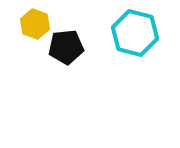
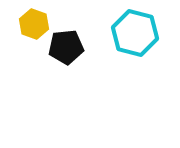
yellow hexagon: moved 1 px left
